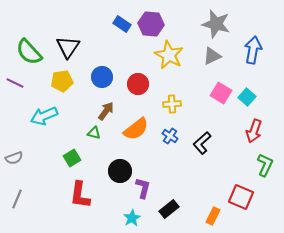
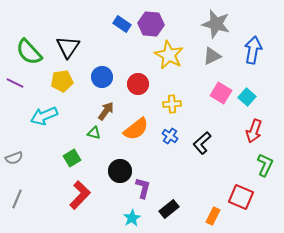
red L-shape: rotated 144 degrees counterclockwise
